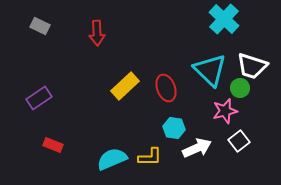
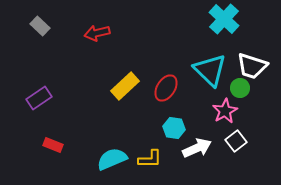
gray rectangle: rotated 18 degrees clockwise
red arrow: rotated 80 degrees clockwise
red ellipse: rotated 52 degrees clockwise
pink star: rotated 15 degrees counterclockwise
white square: moved 3 px left
yellow L-shape: moved 2 px down
